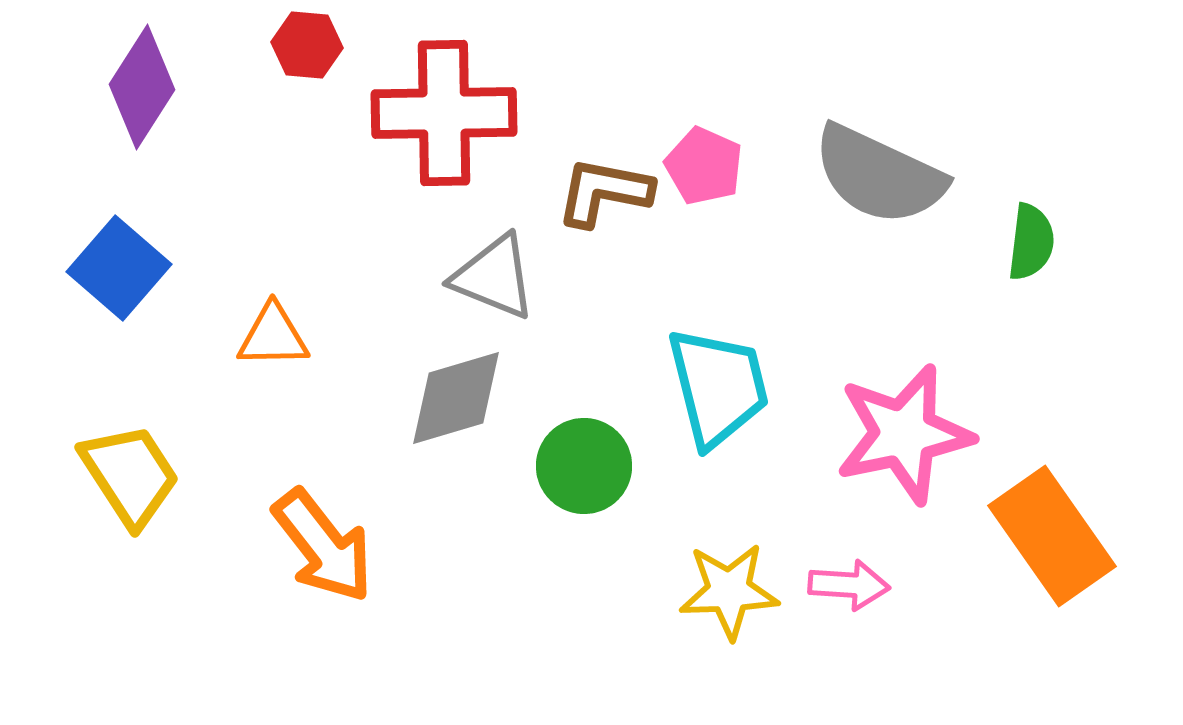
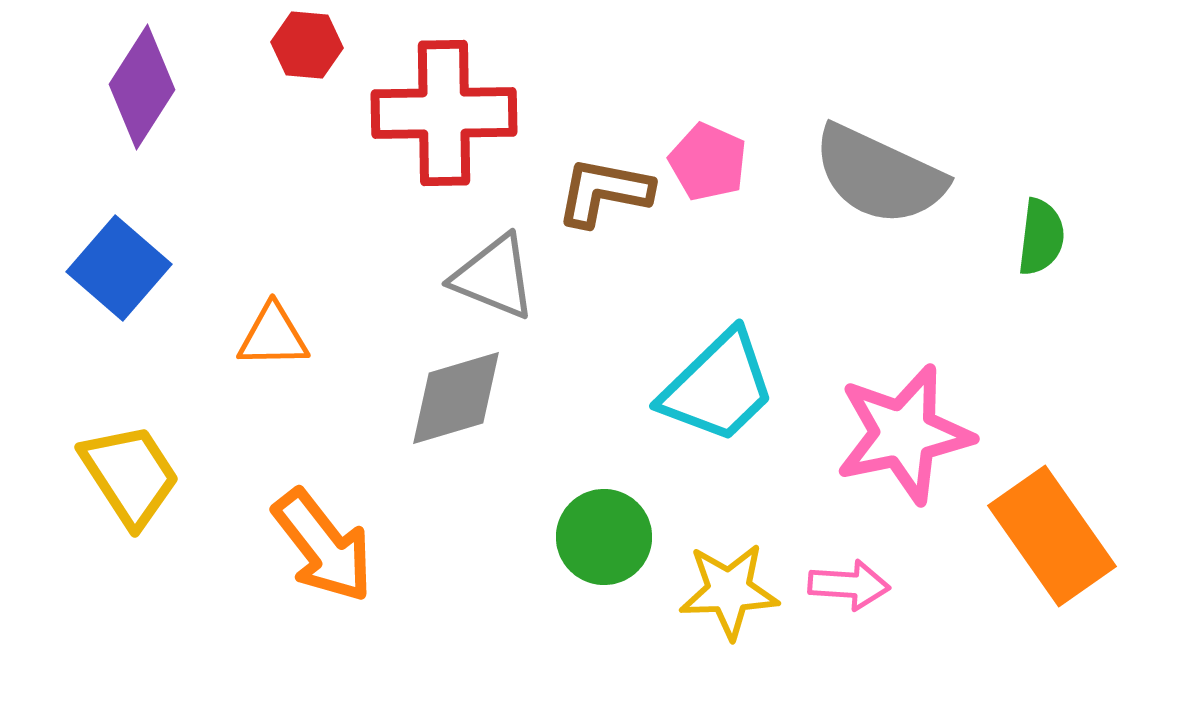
pink pentagon: moved 4 px right, 4 px up
green semicircle: moved 10 px right, 5 px up
cyan trapezoid: rotated 60 degrees clockwise
green circle: moved 20 px right, 71 px down
